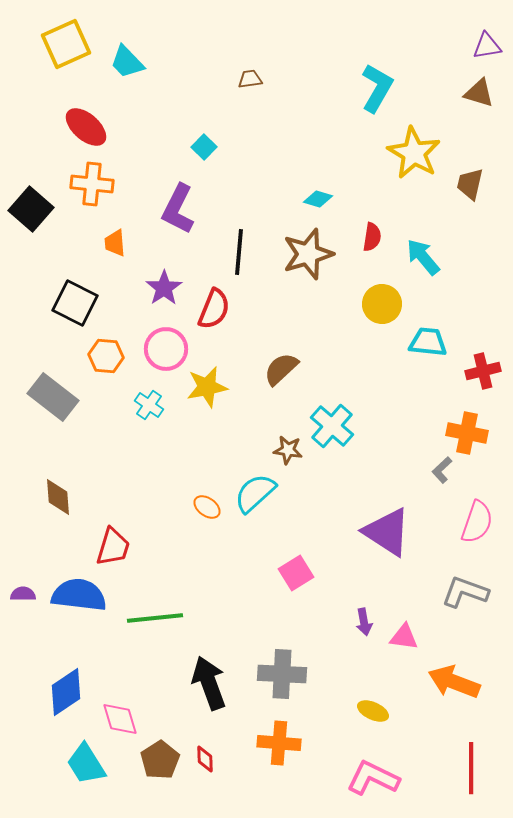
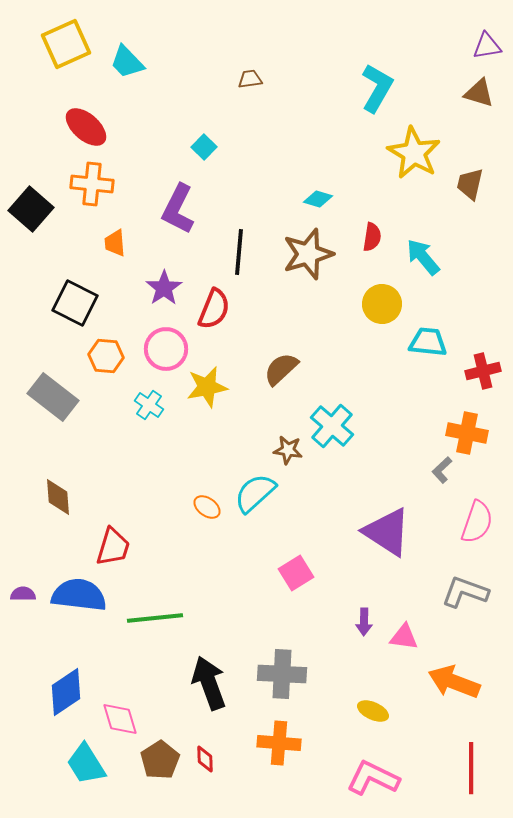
purple arrow at (364, 622): rotated 12 degrees clockwise
